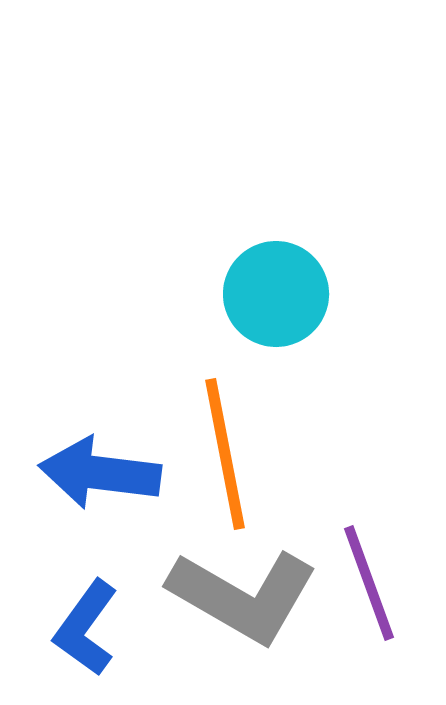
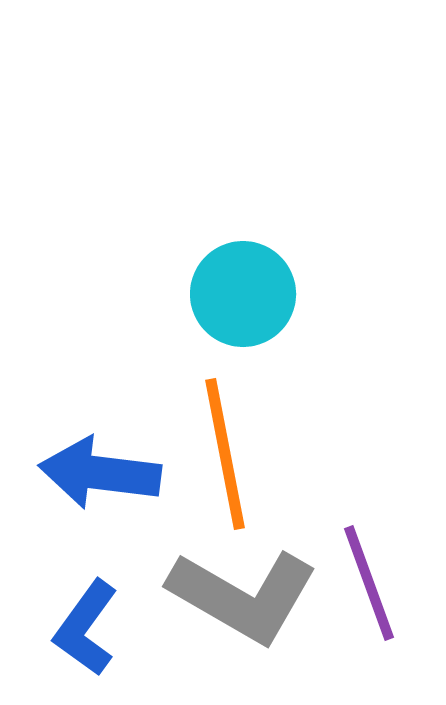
cyan circle: moved 33 px left
